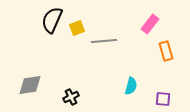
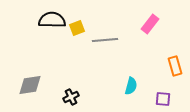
black semicircle: rotated 68 degrees clockwise
gray line: moved 1 px right, 1 px up
orange rectangle: moved 9 px right, 15 px down
